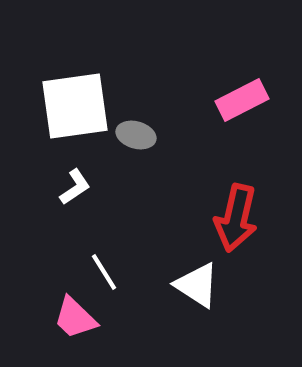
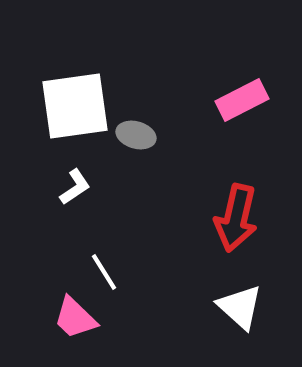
white triangle: moved 43 px right, 22 px down; rotated 9 degrees clockwise
